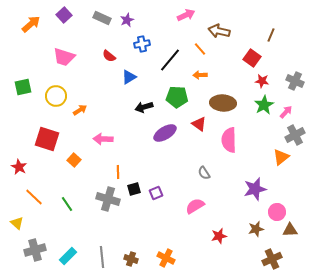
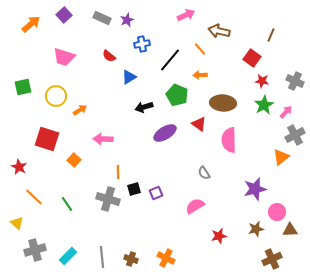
green pentagon at (177, 97): moved 2 px up; rotated 20 degrees clockwise
